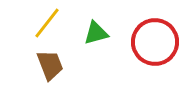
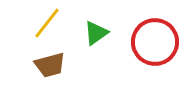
green triangle: rotated 20 degrees counterclockwise
brown trapezoid: rotated 96 degrees clockwise
